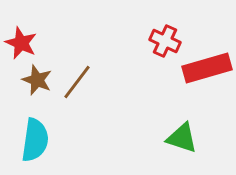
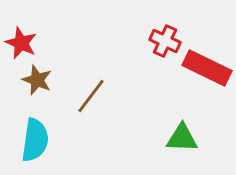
red rectangle: rotated 42 degrees clockwise
brown line: moved 14 px right, 14 px down
green triangle: rotated 16 degrees counterclockwise
